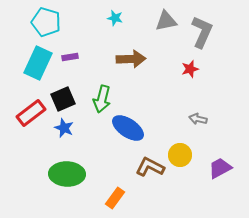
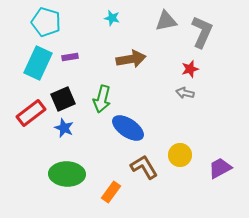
cyan star: moved 3 px left
brown arrow: rotated 8 degrees counterclockwise
gray arrow: moved 13 px left, 26 px up
brown L-shape: moved 6 px left; rotated 32 degrees clockwise
orange rectangle: moved 4 px left, 6 px up
